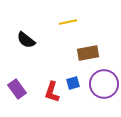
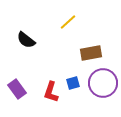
yellow line: rotated 30 degrees counterclockwise
brown rectangle: moved 3 px right
purple circle: moved 1 px left, 1 px up
red L-shape: moved 1 px left
